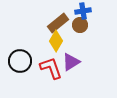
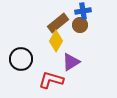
black circle: moved 1 px right, 2 px up
red L-shape: moved 12 px down; rotated 55 degrees counterclockwise
